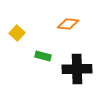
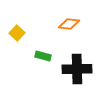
orange diamond: moved 1 px right
